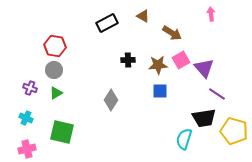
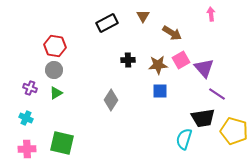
brown triangle: rotated 32 degrees clockwise
black trapezoid: moved 1 px left
green square: moved 11 px down
pink cross: rotated 12 degrees clockwise
